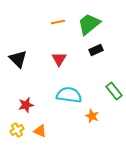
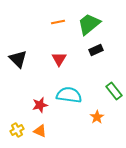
red star: moved 14 px right
orange star: moved 5 px right, 1 px down; rotated 16 degrees clockwise
